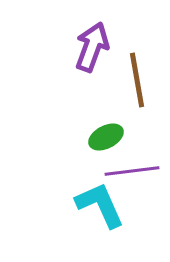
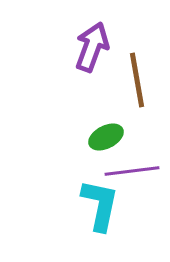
cyan L-shape: rotated 36 degrees clockwise
